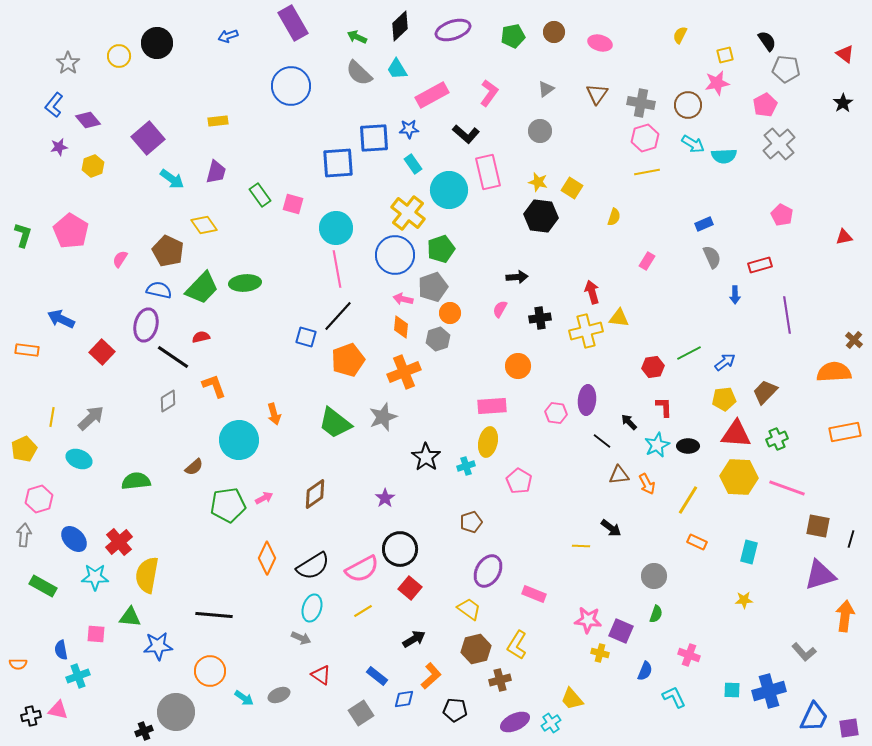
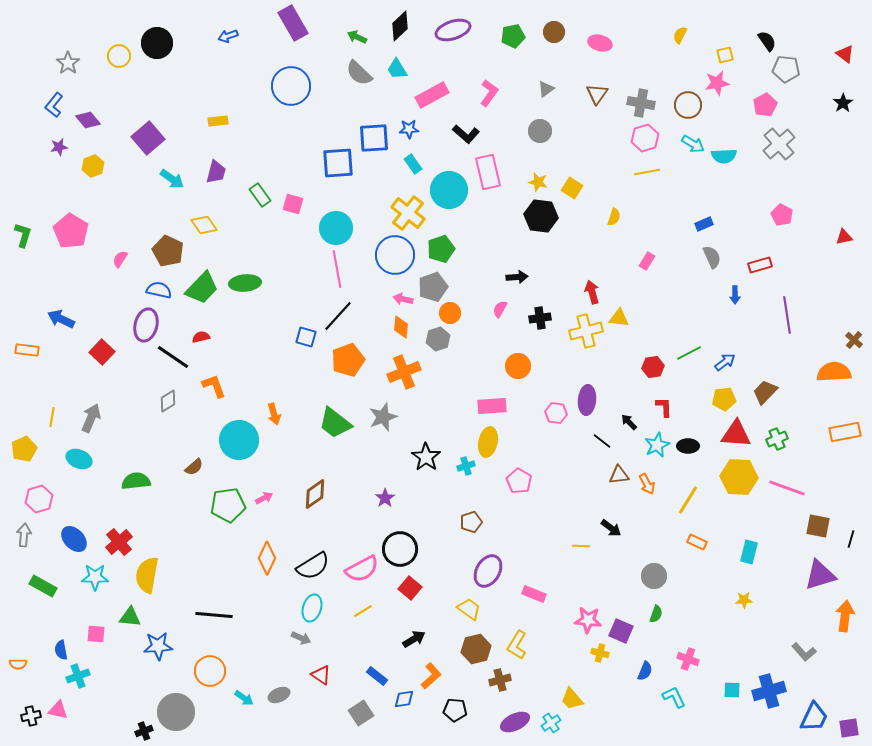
gray arrow at (91, 418): rotated 24 degrees counterclockwise
pink cross at (689, 655): moved 1 px left, 4 px down
